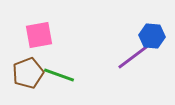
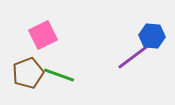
pink square: moved 4 px right; rotated 16 degrees counterclockwise
